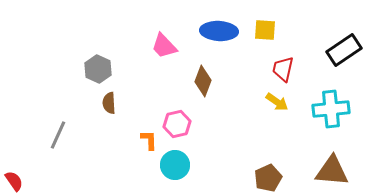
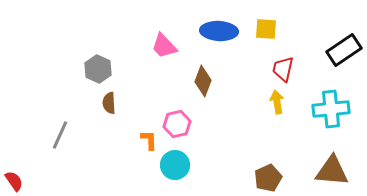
yellow square: moved 1 px right, 1 px up
yellow arrow: rotated 135 degrees counterclockwise
gray line: moved 2 px right
